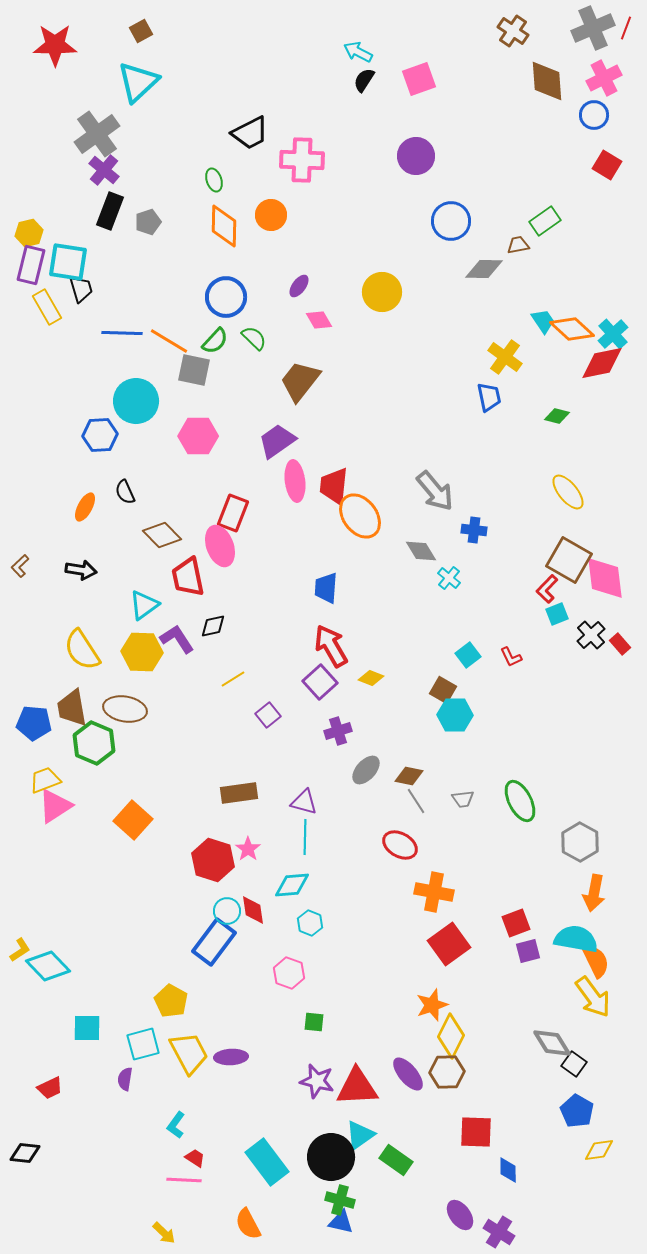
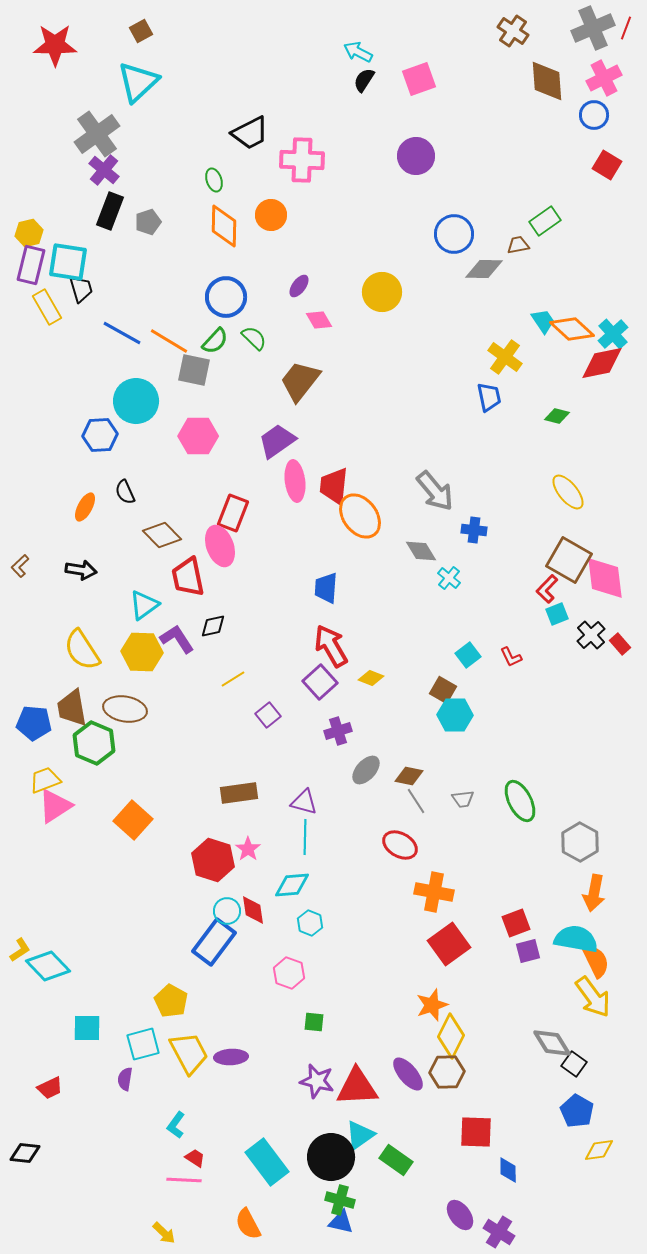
blue circle at (451, 221): moved 3 px right, 13 px down
blue line at (122, 333): rotated 27 degrees clockwise
